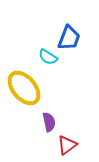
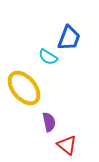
red triangle: rotated 45 degrees counterclockwise
